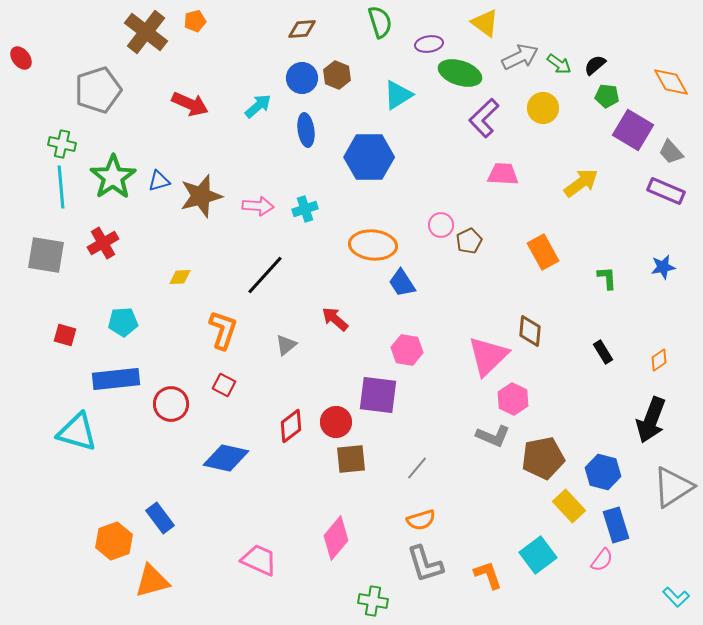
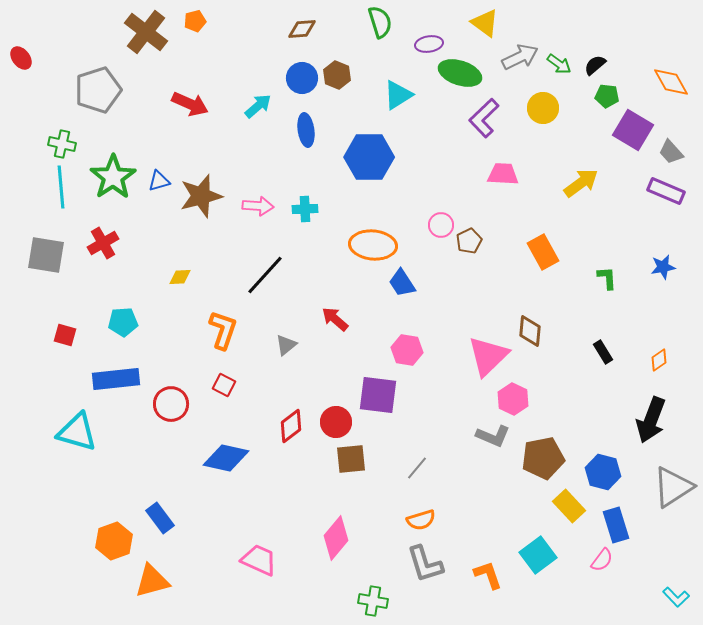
cyan cross at (305, 209): rotated 15 degrees clockwise
